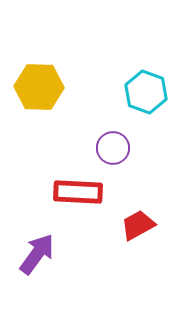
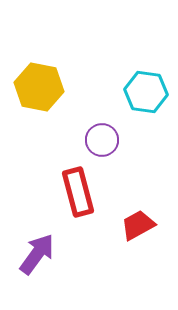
yellow hexagon: rotated 9 degrees clockwise
cyan hexagon: rotated 12 degrees counterclockwise
purple circle: moved 11 px left, 8 px up
red rectangle: rotated 72 degrees clockwise
